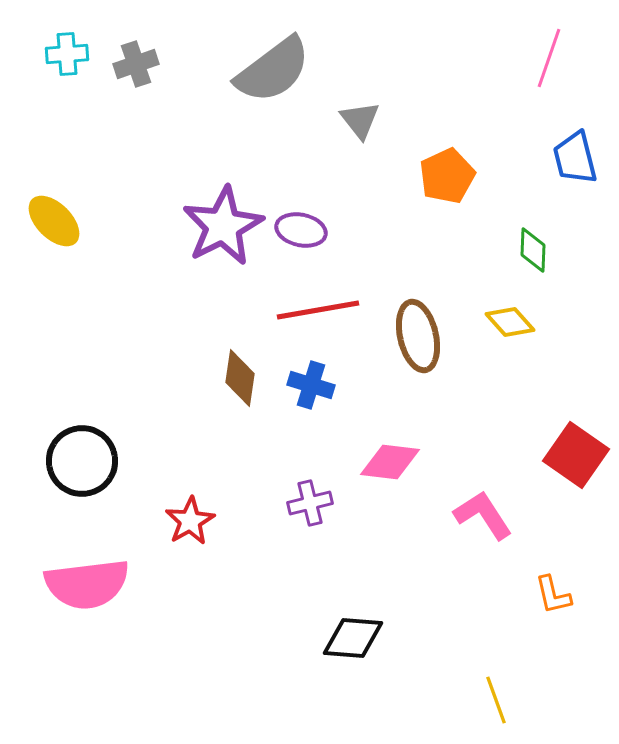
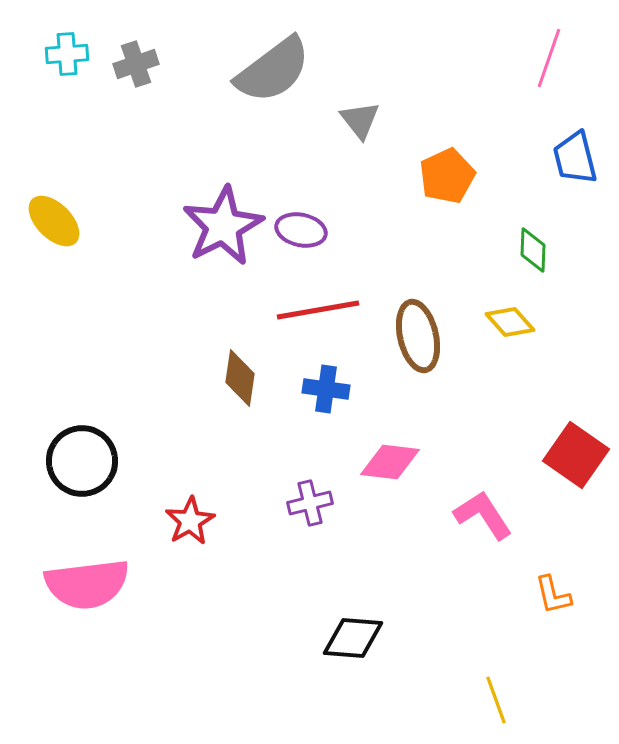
blue cross: moved 15 px right, 4 px down; rotated 9 degrees counterclockwise
